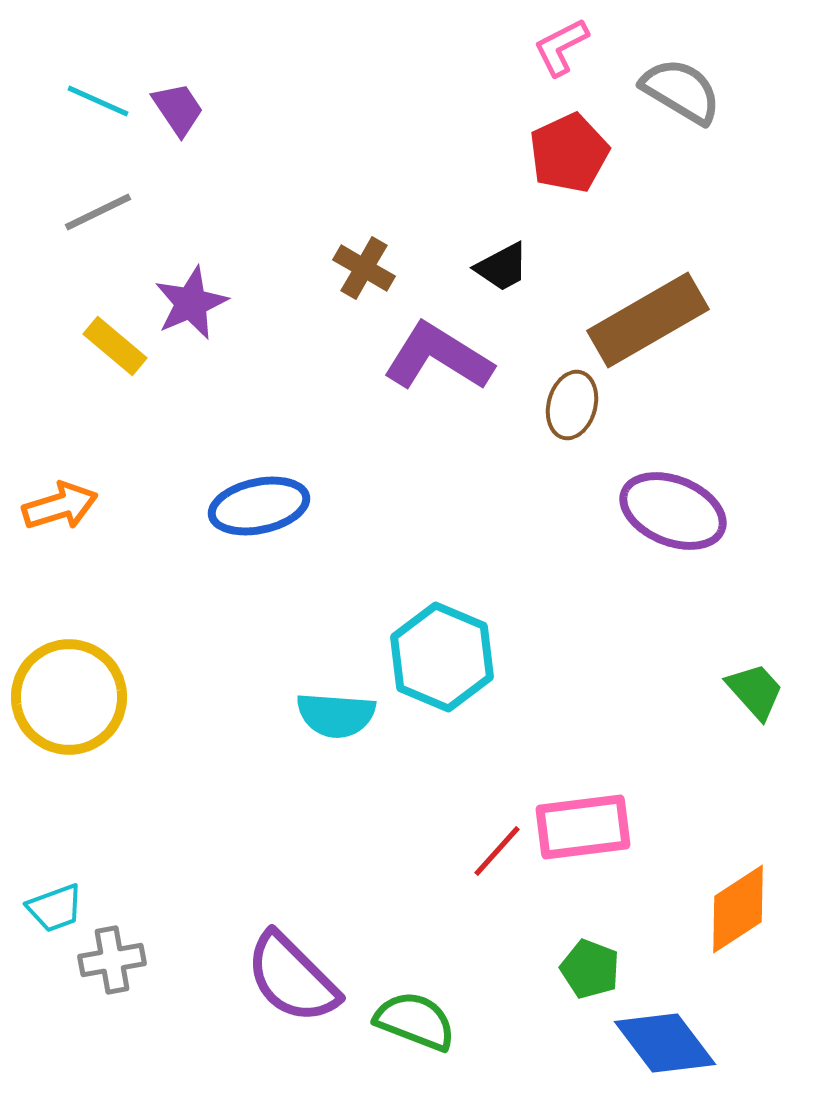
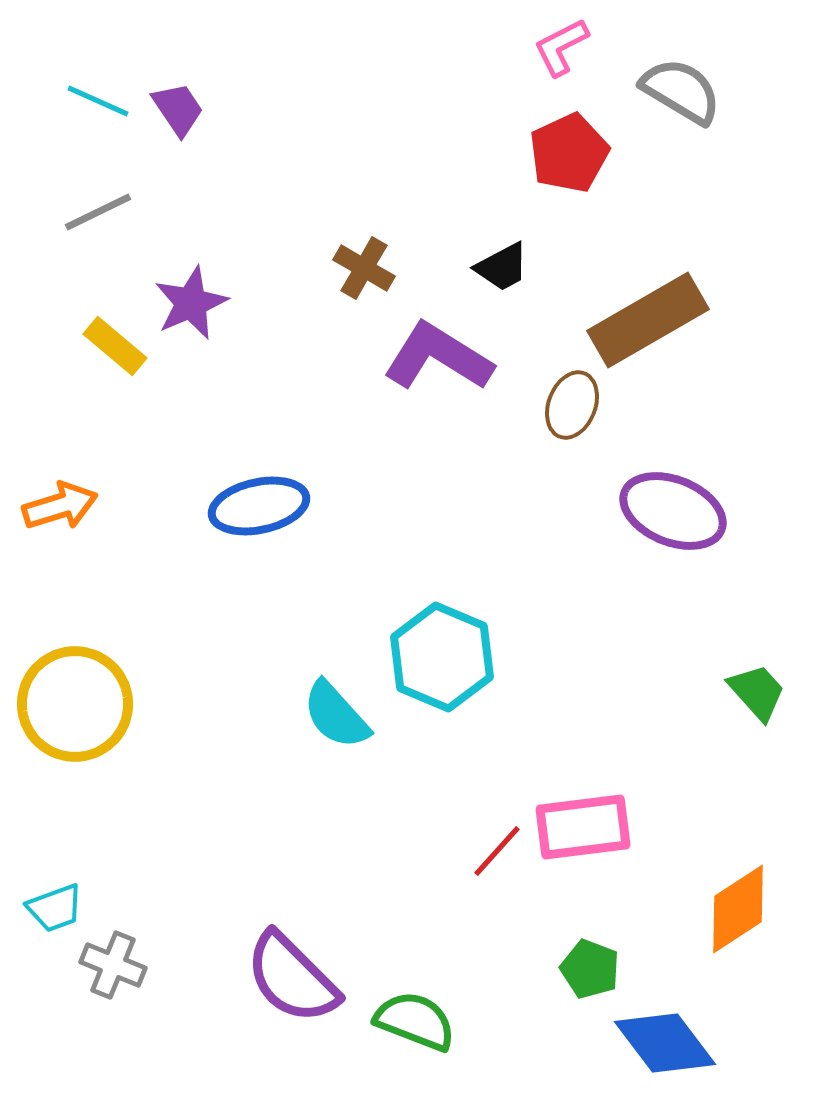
brown ellipse: rotated 6 degrees clockwise
green trapezoid: moved 2 px right, 1 px down
yellow circle: moved 6 px right, 7 px down
cyan semicircle: rotated 44 degrees clockwise
gray cross: moved 1 px right, 5 px down; rotated 32 degrees clockwise
